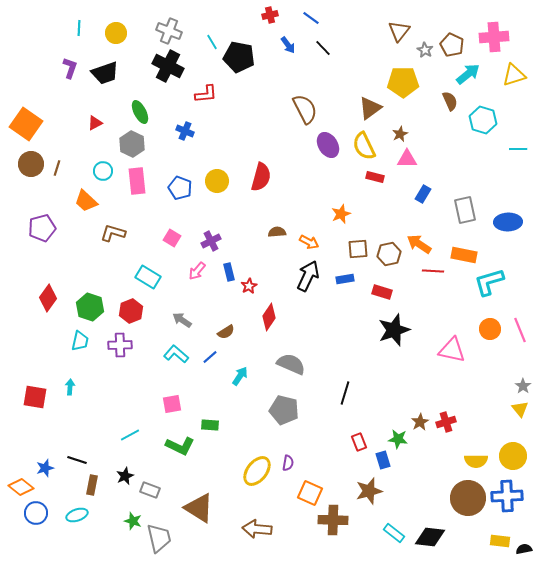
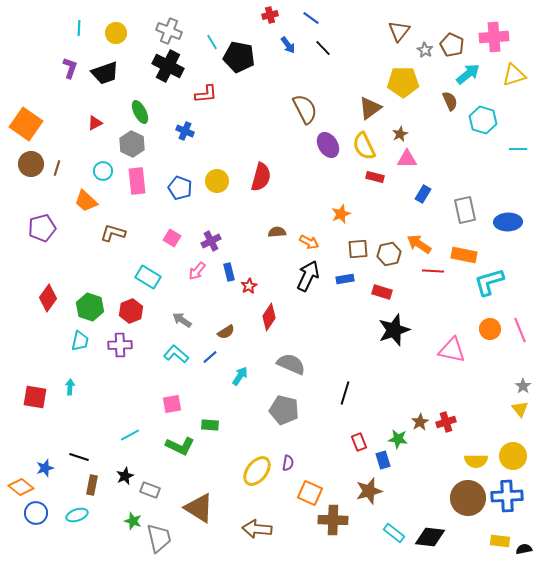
black line at (77, 460): moved 2 px right, 3 px up
